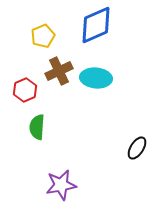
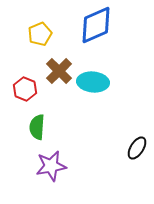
yellow pentagon: moved 3 px left, 2 px up
brown cross: rotated 20 degrees counterclockwise
cyan ellipse: moved 3 px left, 4 px down
red hexagon: moved 1 px up; rotated 15 degrees counterclockwise
purple star: moved 10 px left, 19 px up
